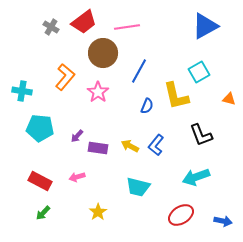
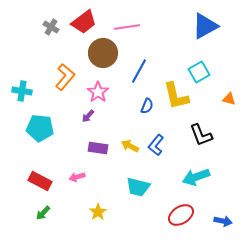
purple arrow: moved 11 px right, 20 px up
